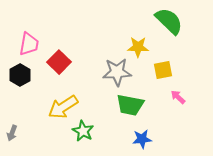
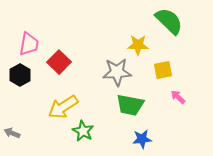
yellow star: moved 2 px up
gray arrow: rotated 91 degrees clockwise
